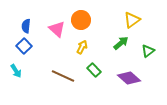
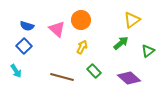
blue semicircle: moved 1 px right; rotated 80 degrees counterclockwise
green rectangle: moved 1 px down
brown line: moved 1 px left, 1 px down; rotated 10 degrees counterclockwise
